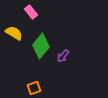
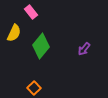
yellow semicircle: rotated 84 degrees clockwise
purple arrow: moved 21 px right, 7 px up
orange square: rotated 24 degrees counterclockwise
